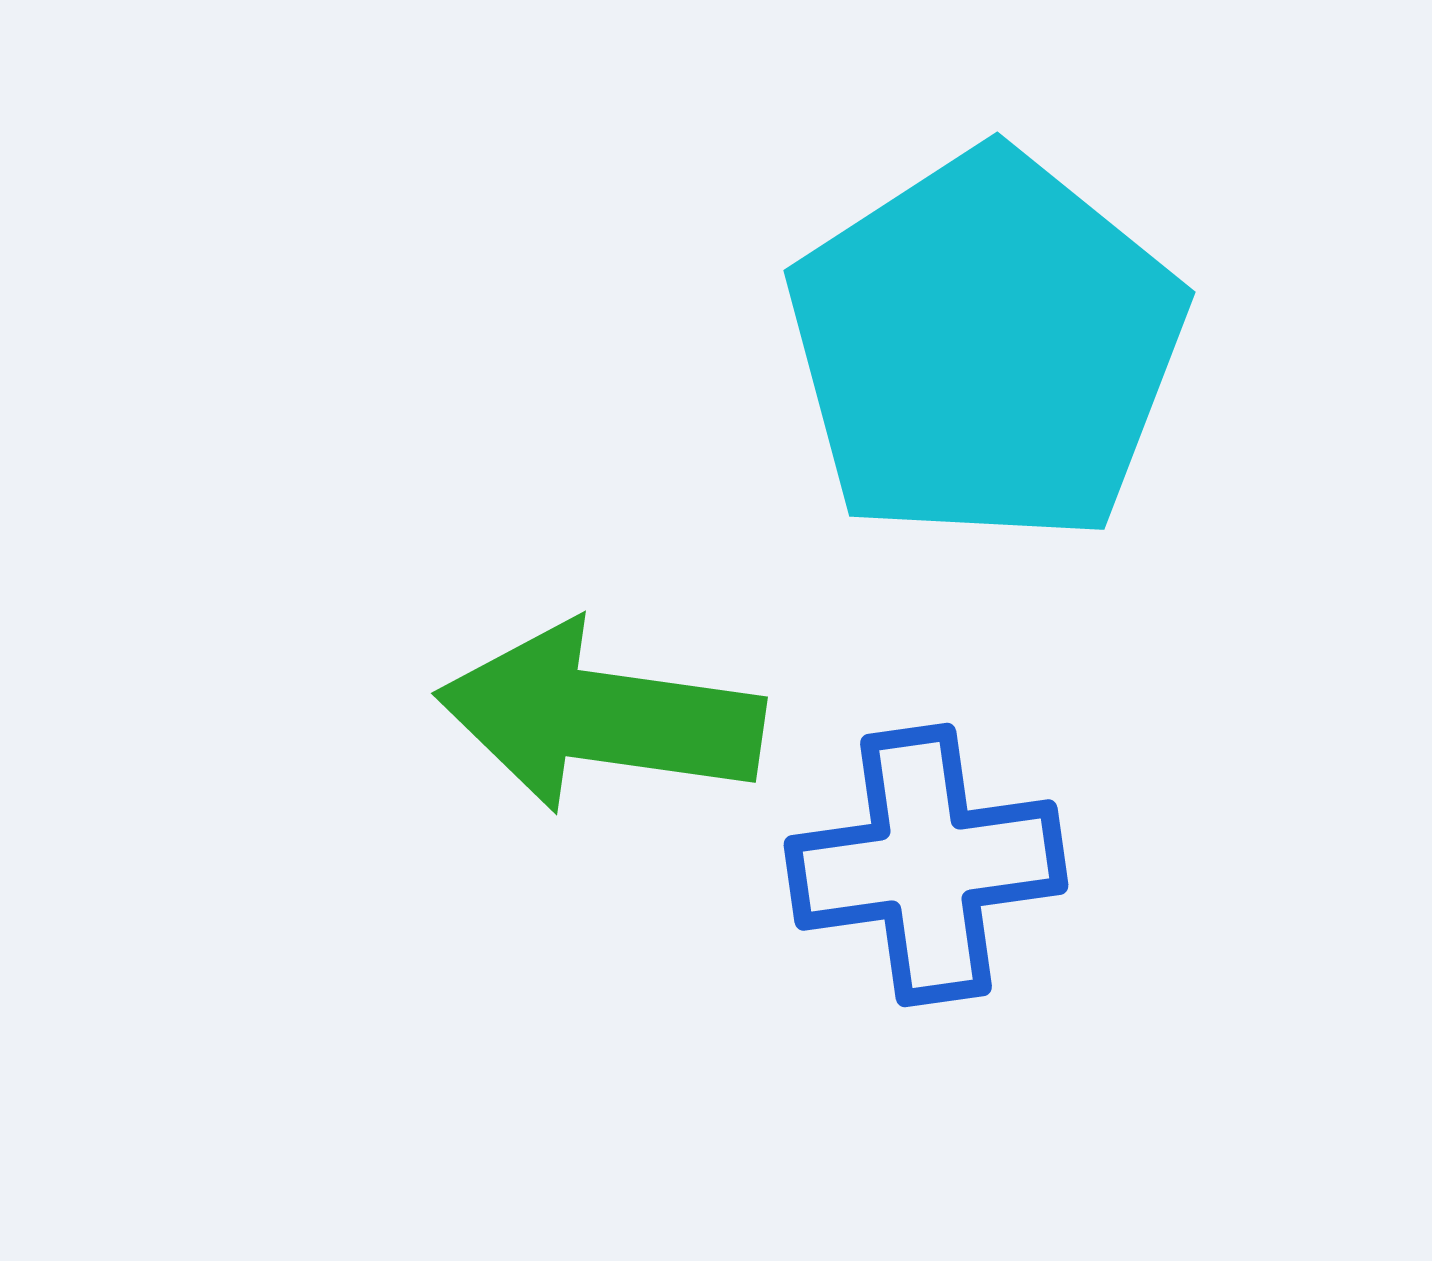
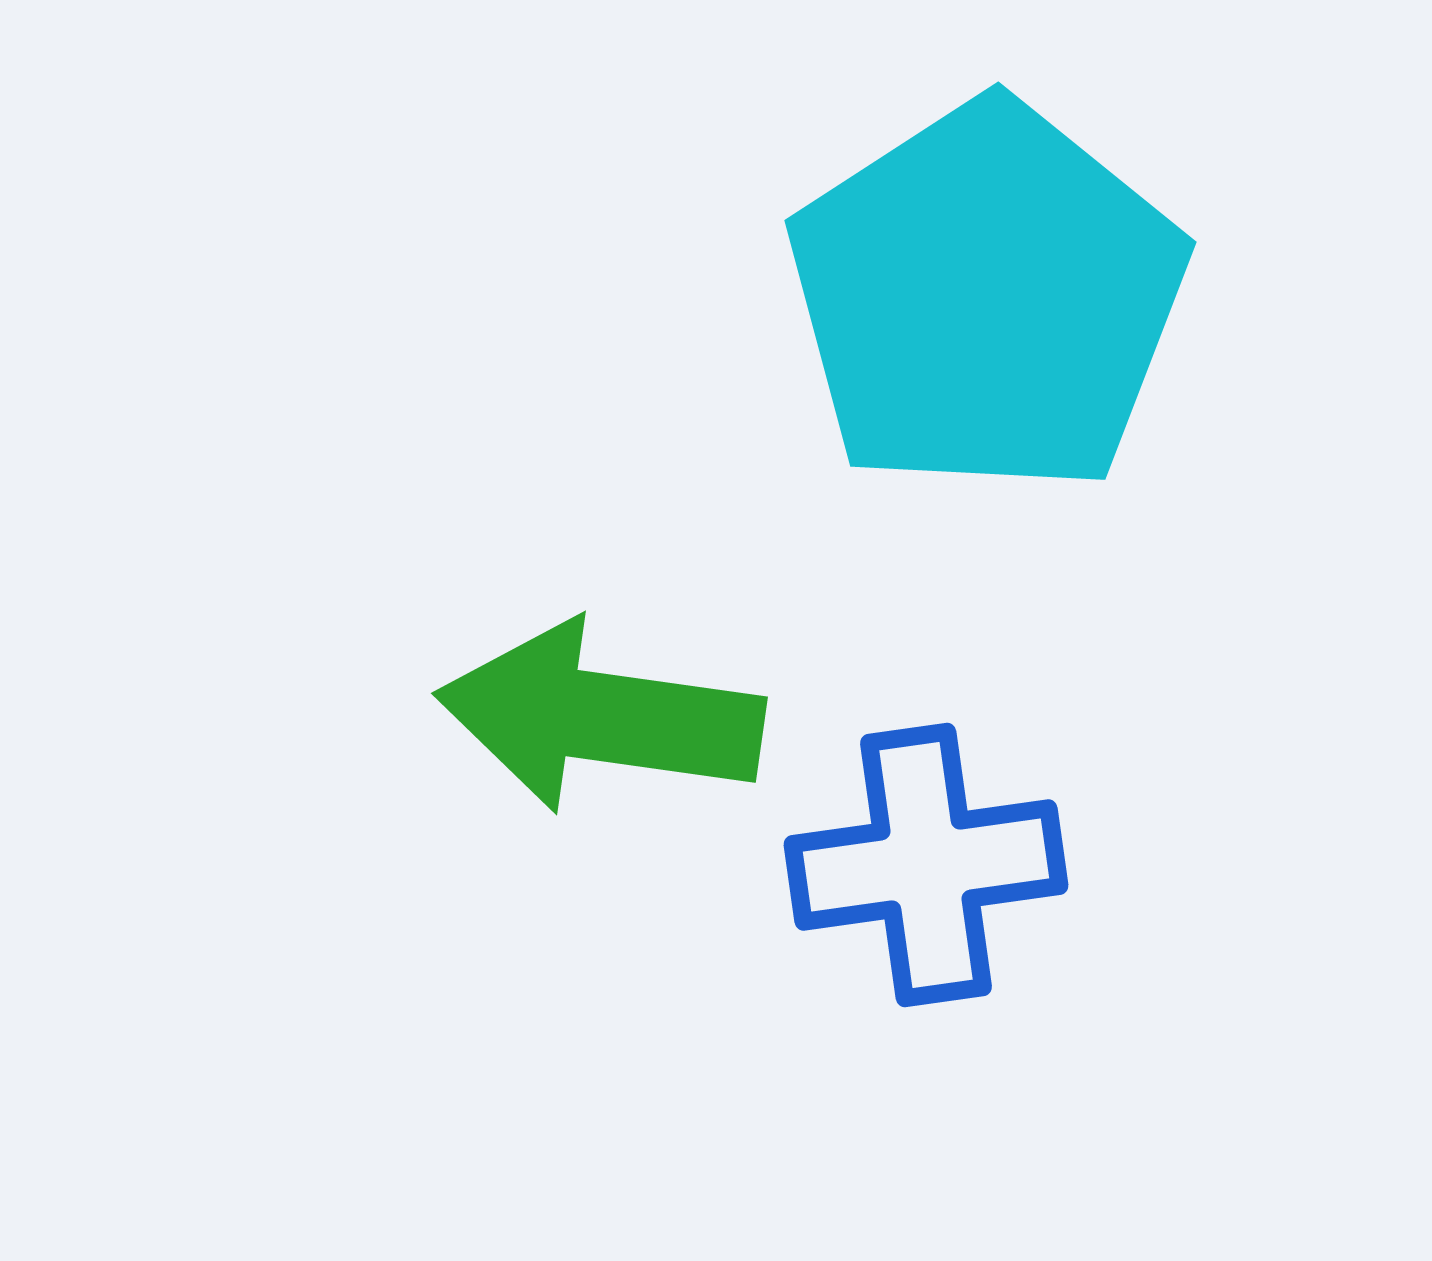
cyan pentagon: moved 1 px right, 50 px up
